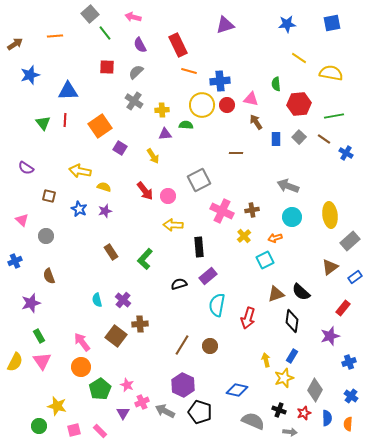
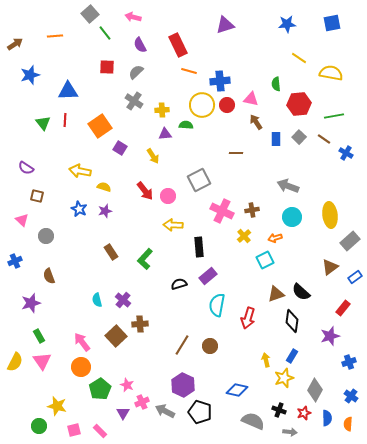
brown square at (49, 196): moved 12 px left
brown square at (116, 336): rotated 10 degrees clockwise
